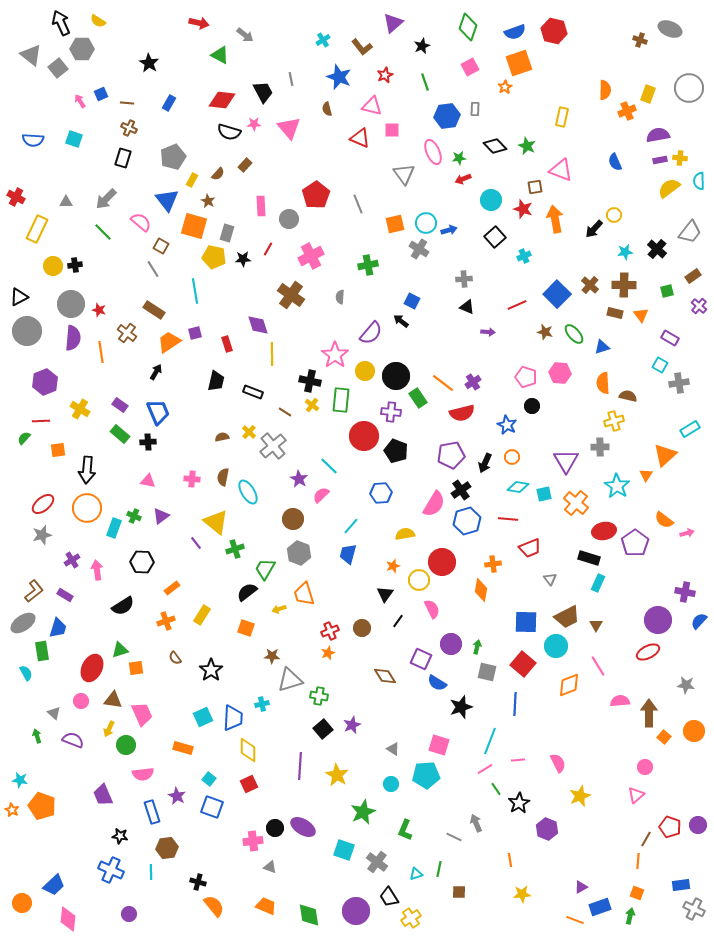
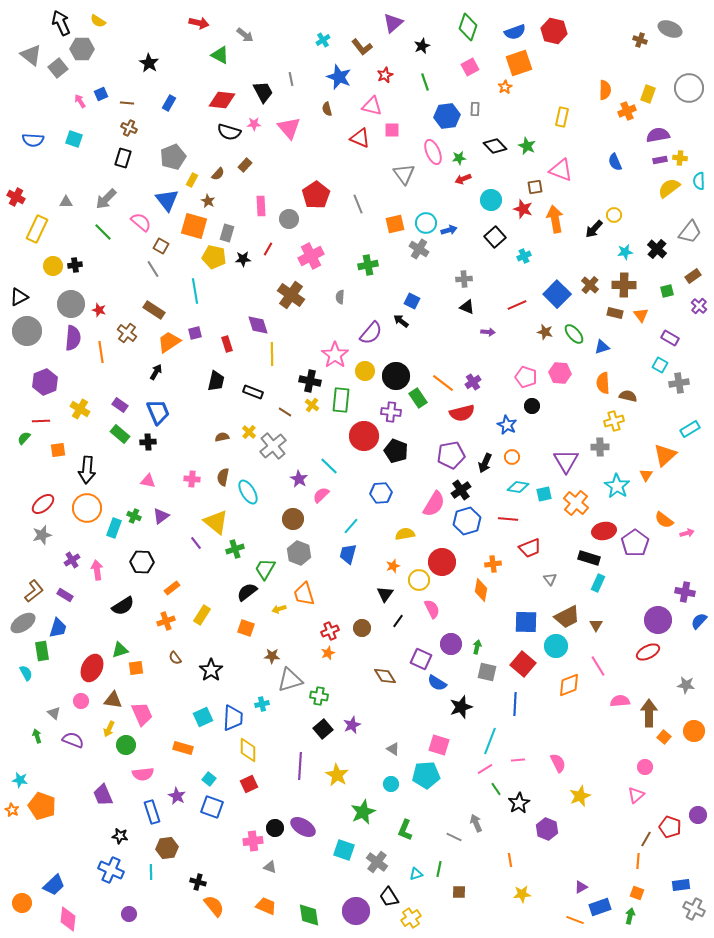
purple circle at (698, 825): moved 10 px up
